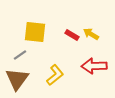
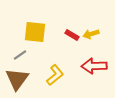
yellow arrow: rotated 49 degrees counterclockwise
